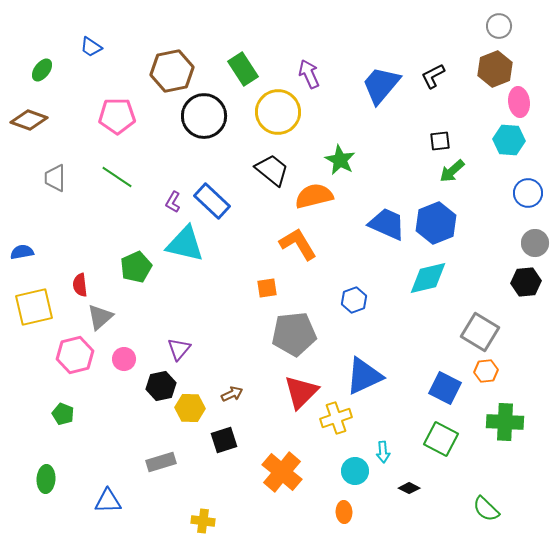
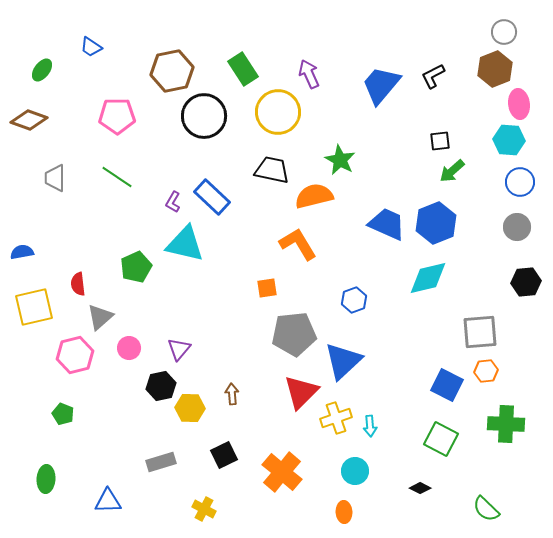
gray circle at (499, 26): moved 5 px right, 6 px down
pink ellipse at (519, 102): moved 2 px down
black trapezoid at (272, 170): rotated 27 degrees counterclockwise
blue circle at (528, 193): moved 8 px left, 11 px up
blue rectangle at (212, 201): moved 4 px up
gray circle at (535, 243): moved 18 px left, 16 px up
red semicircle at (80, 285): moved 2 px left, 1 px up
gray square at (480, 332): rotated 36 degrees counterclockwise
pink circle at (124, 359): moved 5 px right, 11 px up
blue triangle at (364, 376): moved 21 px left, 15 px up; rotated 18 degrees counterclockwise
blue square at (445, 388): moved 2 px right, 3 px up
brown arrow at (232, 394): rotated 70 degrees counterclockwise
green cross at (505, 422): moved 1 px right, 2 px down
black square at (224, 440): moved 15 px down; rotated 8 degrees counterclockwise
cyan arrow at (383, 452): moved 13 px left, 26 px up
black diamond at (409, 488): moved 11 px right
yellow cross at (203, 521): moved 1 px right, 12 px up; rotated 20 degrees clockwise
